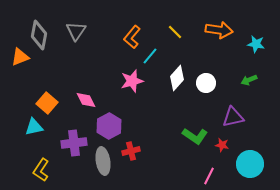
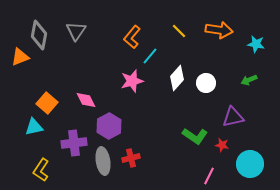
yellow line: moved 4 px right, 1 px up
red cross: moved 7 px down
